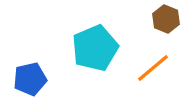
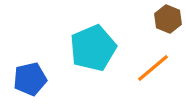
brown hexagon: moved 2 px right
cyan pentagon: moved 2 px left
